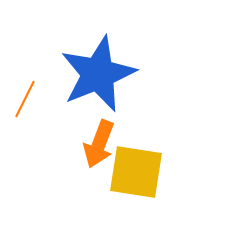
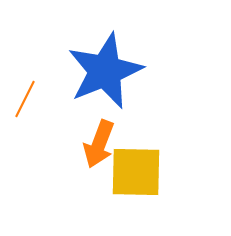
blue star: moved 7 px right, 3 px up
yellow square: rotated 8 degrees counterclockwise
